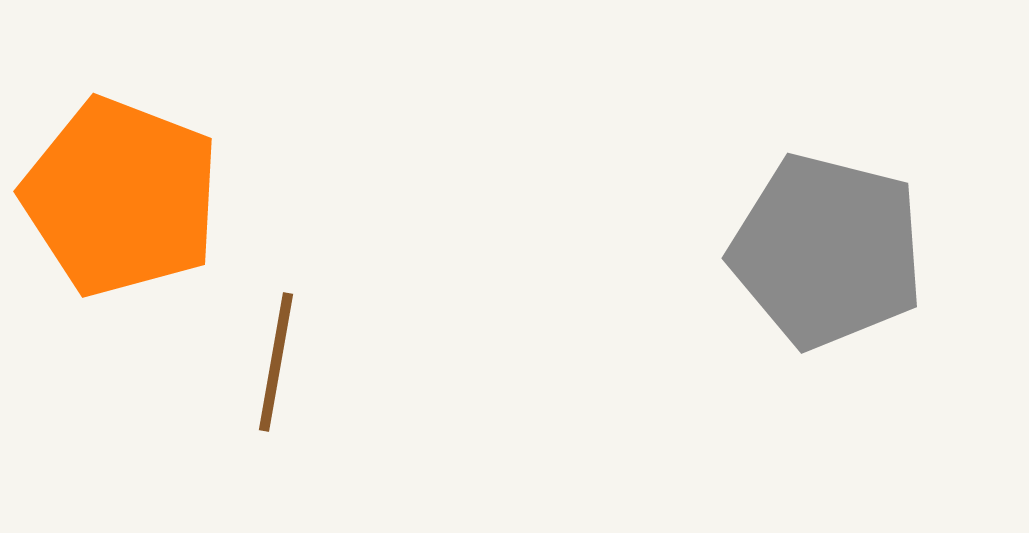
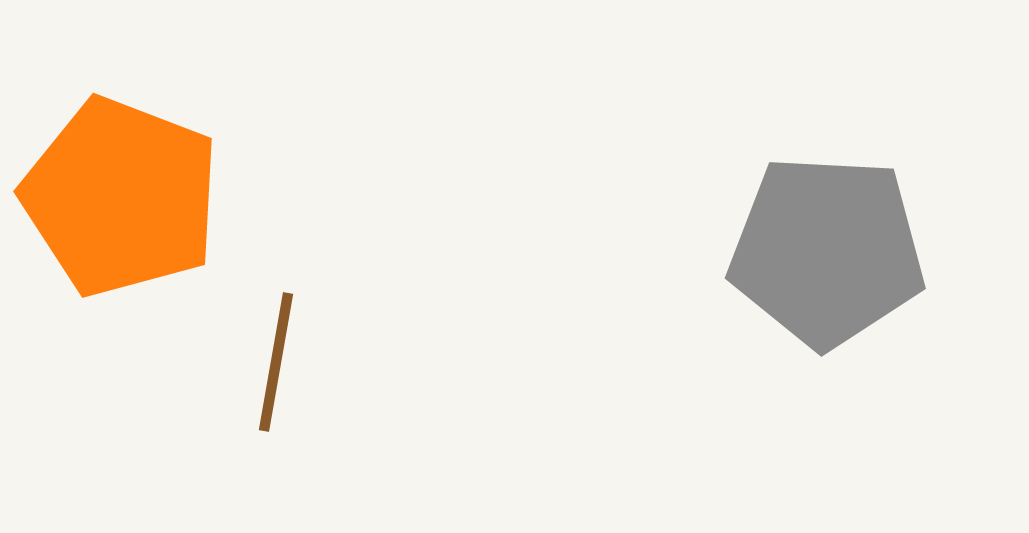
gray pentagon: rotated 11 degrees counterclockwise
